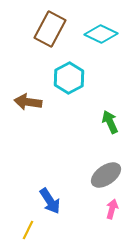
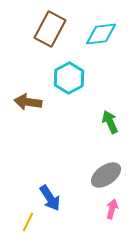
cyan diamond: rotated 32 degrees counterclockwise
blue arrow: moved 3 px up
yellow line: moved 8 px up
